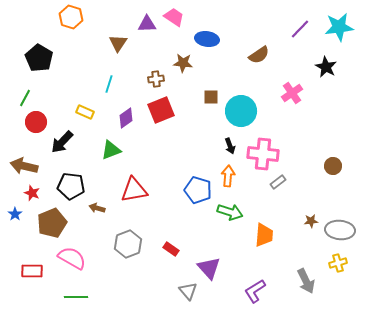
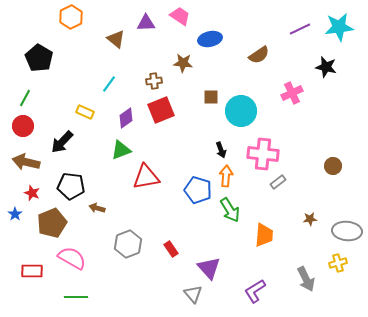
orange hexagon at (71, 17): rotated 15 degrees clockwise
pink trapezoid at (174, 17): moved 6 px right, 1 px up
purple triangle at (147, 24): moved 1 px left, 1 px up
purple line at (300, 29): rotated 20 degrees clockwise
blue ellipse at (207, 39): moved 3 px right; rotated 20 degrees counterclockwise
brown triangle at (118, 43): moved 2 px left, 4 px up; rotated 24 degrees counterclockwise
black star at (326, 67): rotated 15 degrees counterclockwise
brown cross at (156, 79): moved 2 px left, 2 px down
cyan line at (109, 84): rotated 18 degrees clockwise
pink cross at (292, 93): rotated 10 degrees clockwise
red circle at (36, 122): moved 13 px left, 4 px down
black arrow at (230, 146): moved 9 px left, 4 px down
green triangle at (111, 150): moved 10 px right
brown arrow at (24, 166): moved 2 px right, 4 px up
orange arrow at (228, 176): moved 2 px left
red triangle at (134, 190): moved 12 px right, 13 px up
green arrow at (230, 212): moved 2 px up; rotated 40 degrees clockwise
brown star at (311, 221): moved 1 px left, 2 px up
gray ellipse at (340, 230): moved 7 px right, 1 px down
red rectangle at (171, 249): rotated 21 degrees clockwise
gray arrow at (306, 281): moved 2 px up
gray triangle at (188, 291): moved 5 px right, 3 px down
